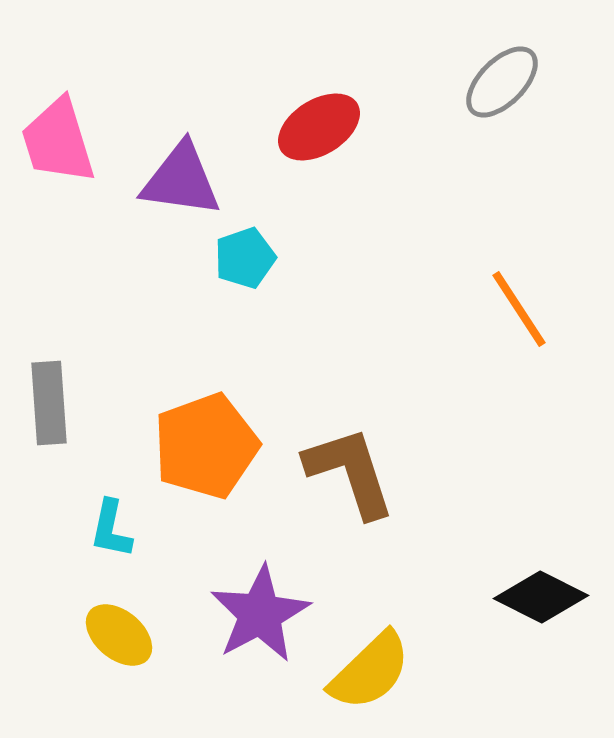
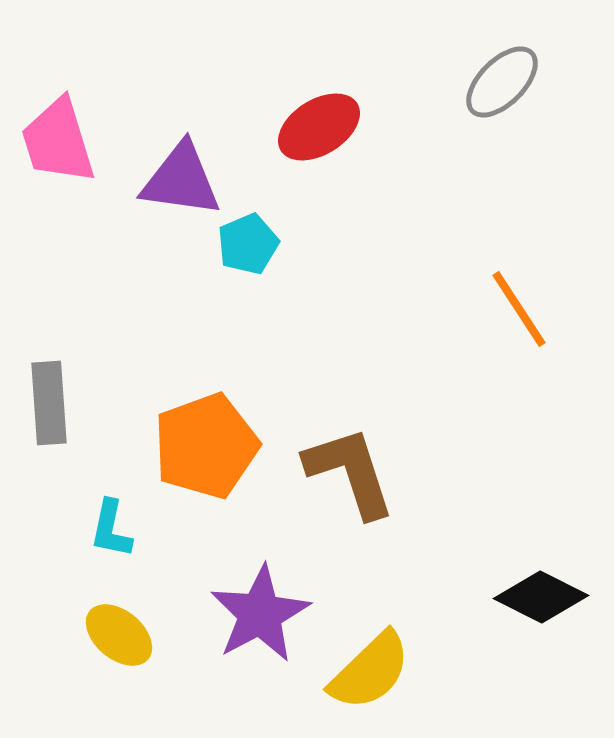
cyan pentagon: moved 3 px right, 14 px up; rotated 4 degrees counterclockwise
